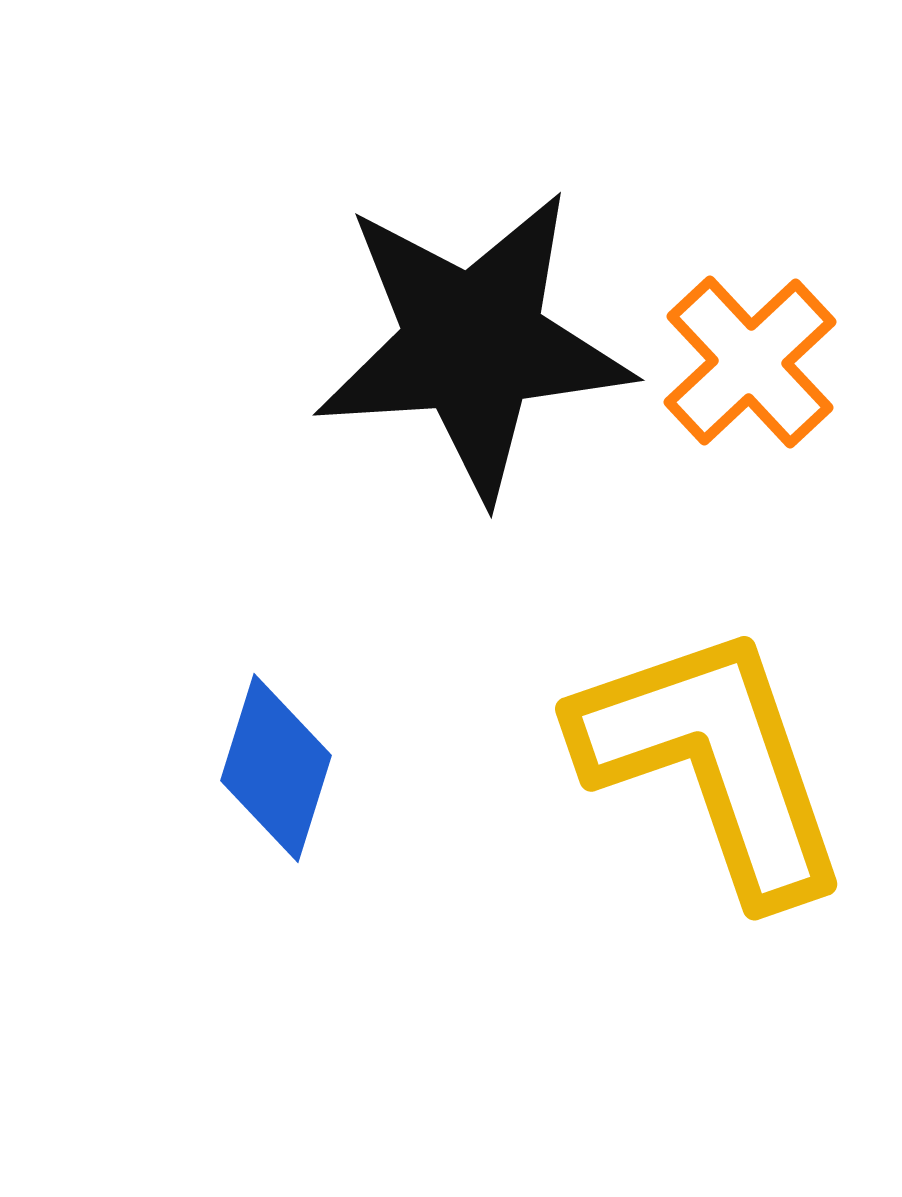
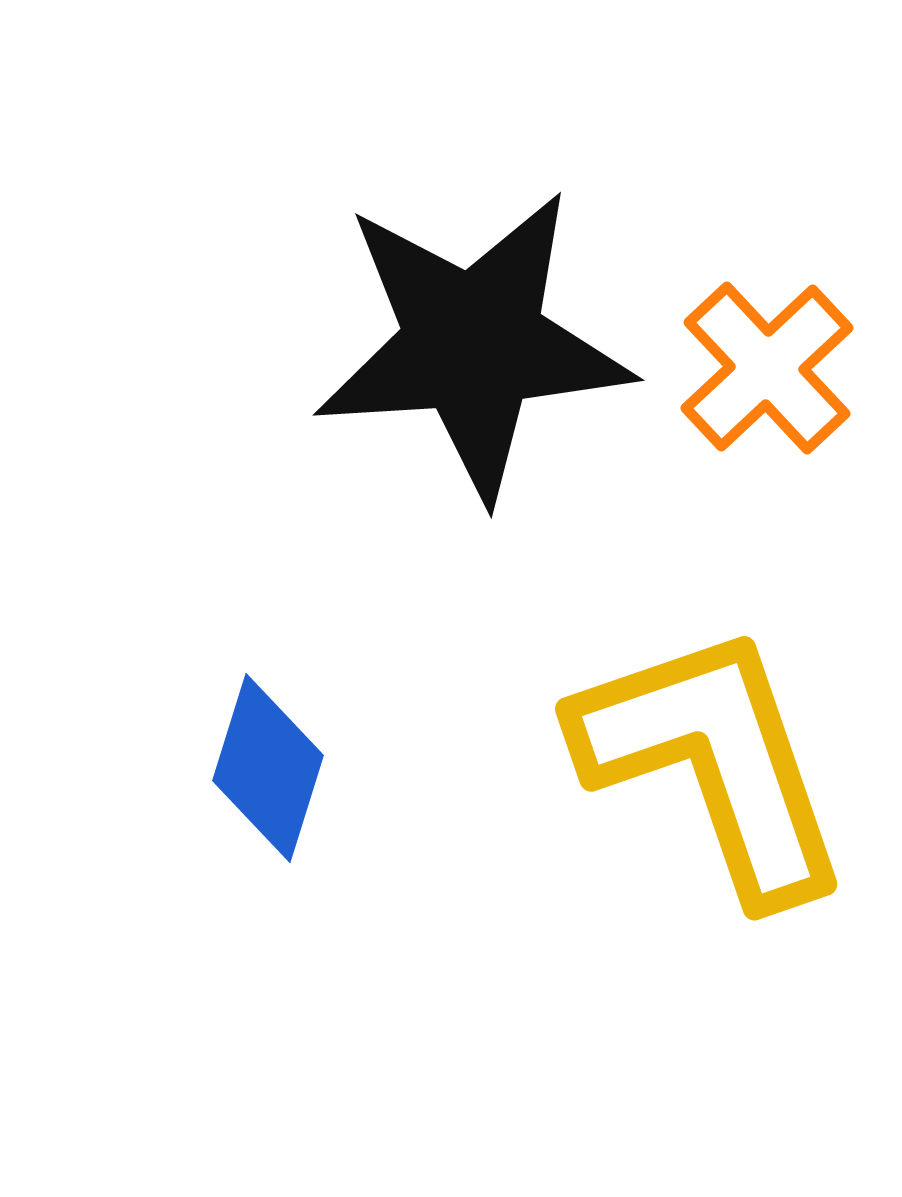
orange cross: moved 17 px right, 6 px down
blue diamond: moved 8 px left
